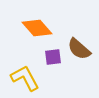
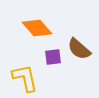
yellow L-shape: rotated 16 degrees clockwise
